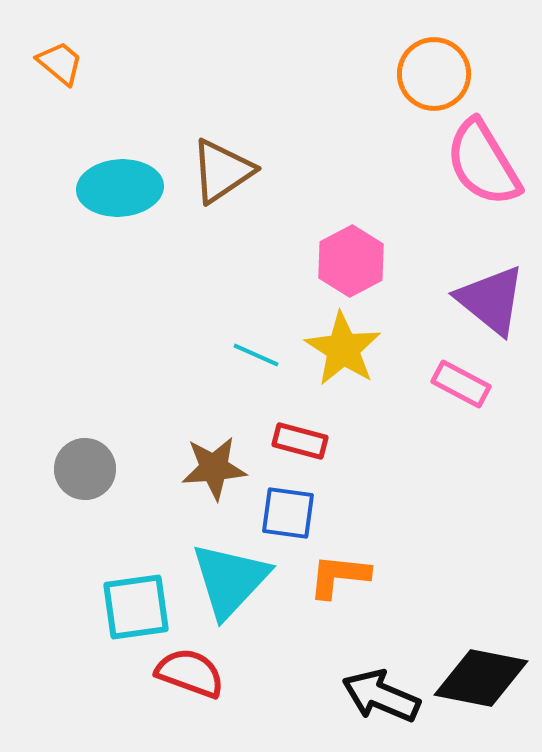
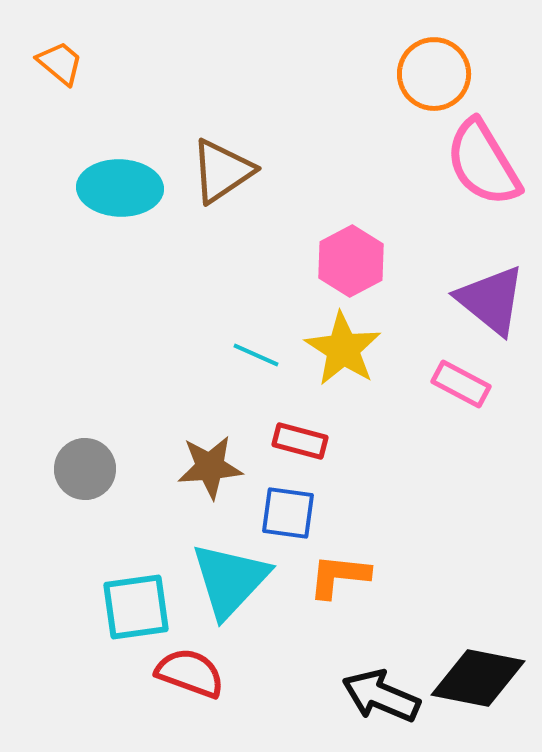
cyan ellipse: rotated 6 degrees clockwise
brown star: moved 4 px left, 1 px up
black diamond: moved 3 px left
